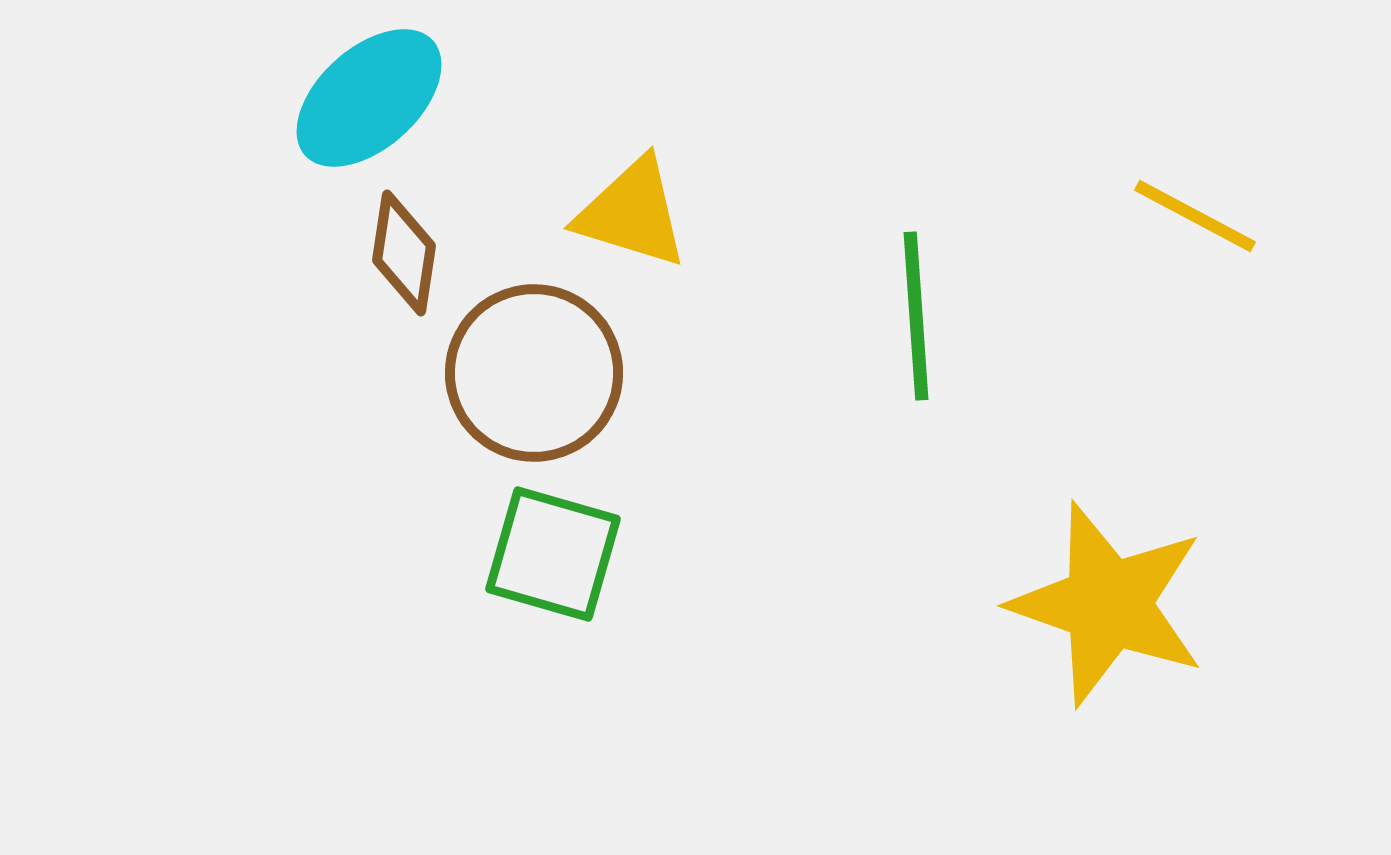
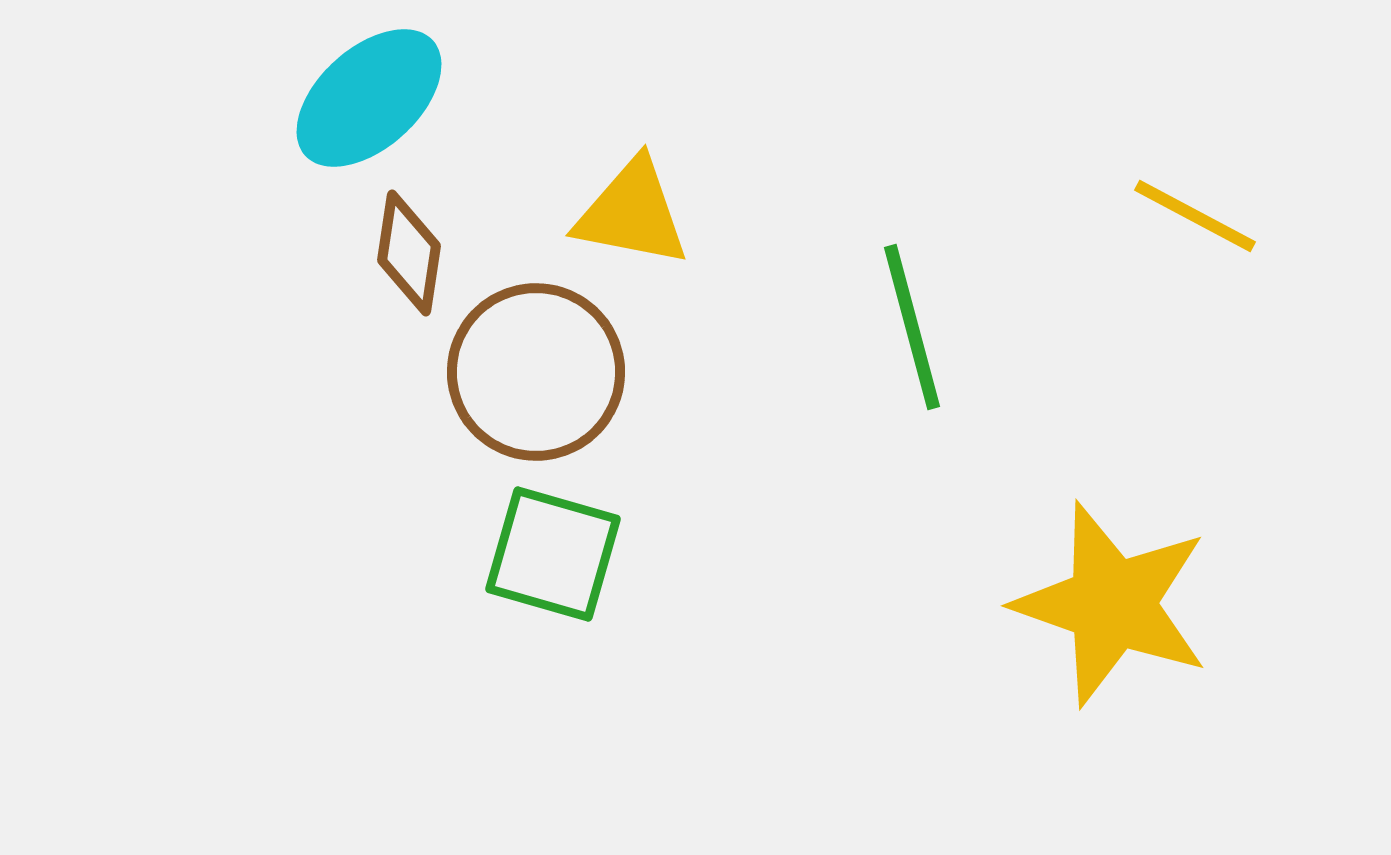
yellow triangle: rotated 6 degrees counterclockwise
brown diamond: moved 5 px right
green line: moved 4 px left, 11 px down; rotated 11 degrees counterclockwise
brown circle: moved 2 px right, 1 px up
yellow star: moved 4 px right
